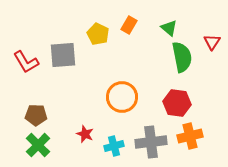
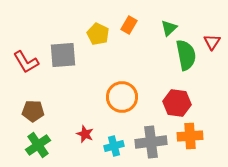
green triangle: rotated 36 degrees clockwise
green semicircle: moved 4 px right, 2 px up
brown pentagon: moved 3 px left, 4 px up
orange cross: rotated 10 degrees clockwise
green cross: rotated 10 degrees clockwise
